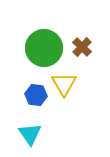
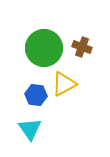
brown cross: rotated 24 degrees counterclockwise
yellow triangle: rotated 32 degrees clockwise
cyan triangle: moved 5 px up
